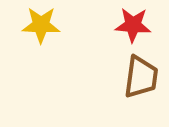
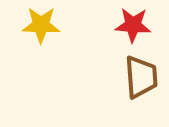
brown trapezoid: rotated 12 degrees counterclockwise
